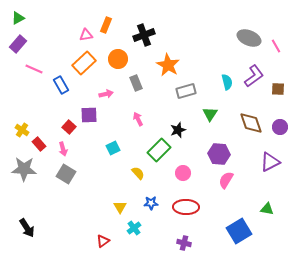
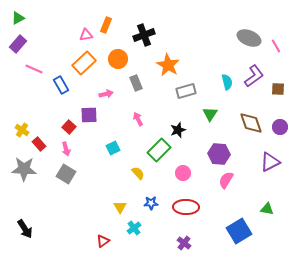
pink arrow at (63, 149): moved 3 px right
black arrow at (27, 228): moved 2 px left, 1 px down
purple cross at (184, 243): rotated 24 degrees clockwise
